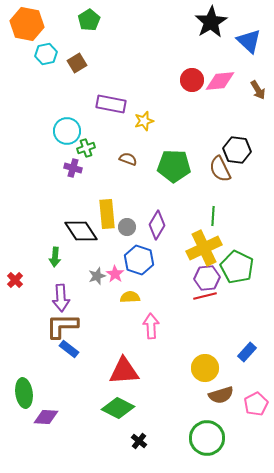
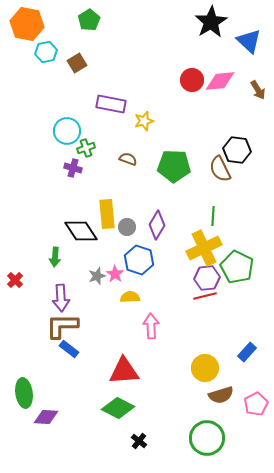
cyan hexagon at (46, 54): moved 2 px up
